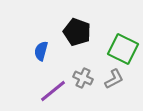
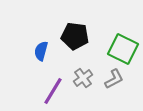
black pentagon: moved 2 px left, 4 px down; rotated 12 degrees counterclockwise
gray cross: rotated 30 degrees clockwise
purple line: rotated 20 degrees counterclockwise
